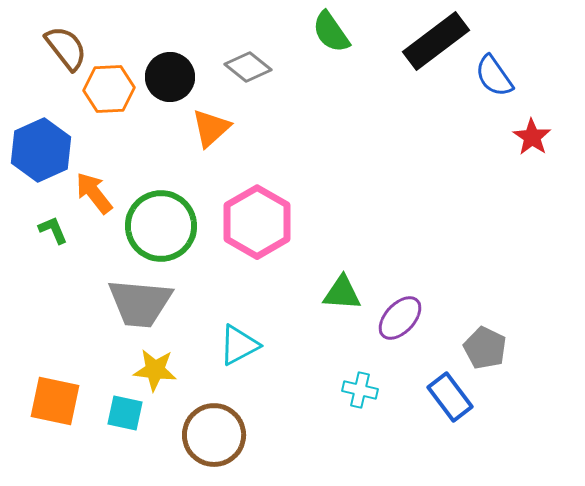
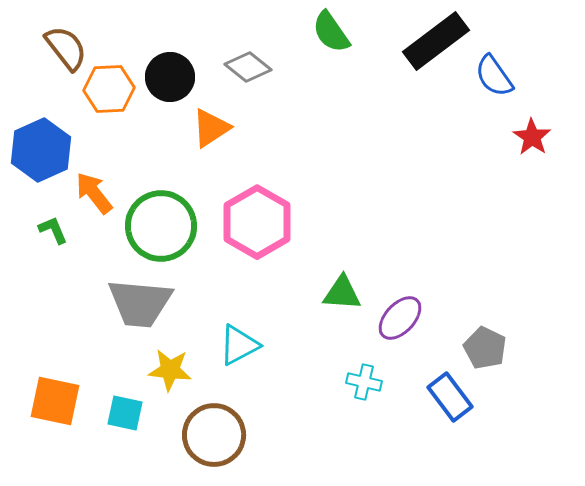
orange triangle: rotated 9 degrees clockwise
yellow star: moved 15 px right
cyan cross: moved 4 px right, 8 px up
